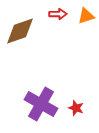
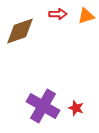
purple cross: moved 2 px right, 2 px down
